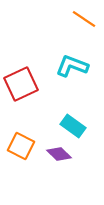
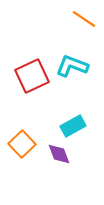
red square: moved 11 px right, 8 px up
cyan rectangle: rotated 65 degrees counterclockwise
orange square: moved 1 px right, 2 px up; rotated 20 degrees clockwise
purple diamond: rotated 25 degrees clockwise
